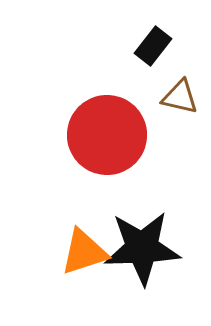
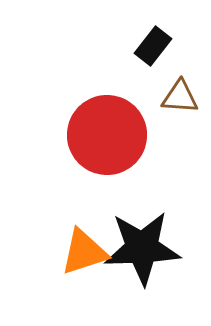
brown triangle: rotated 9 degrees counterclockwise
